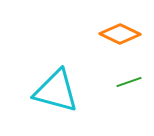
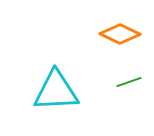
cyan triangle: rotated 18 degrees counterclockwise
